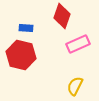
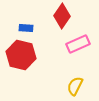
red diamond: rotated 15 degrees clockwise
